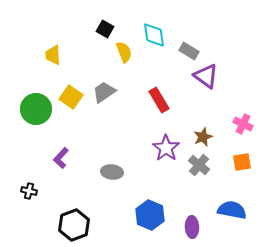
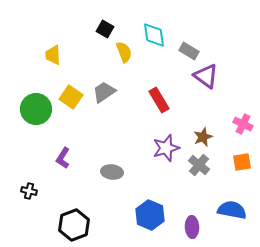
purple star: rotated 20 degrees clockwise
purple L-shape: moved 2 px right; rotated 10 degrees counterclockwise
